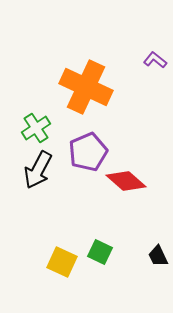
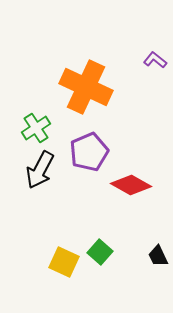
purple pentagon: moved 1 px right
black arrow: moved 2 px right
red diamond: moved 5 px right, 4 px down; rotated 12 degrees counterclockwise
green square: rotated 15 degrees clockwise
yellow square: moved 2 px right
